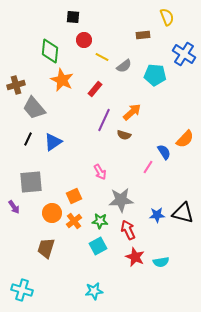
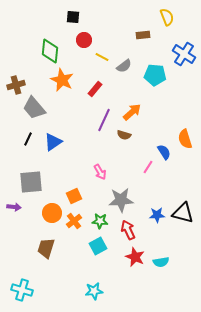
orange semicircle: rotated 120 degrees clockwise
purple arrow: rotated 48 degrees counterclockwise
